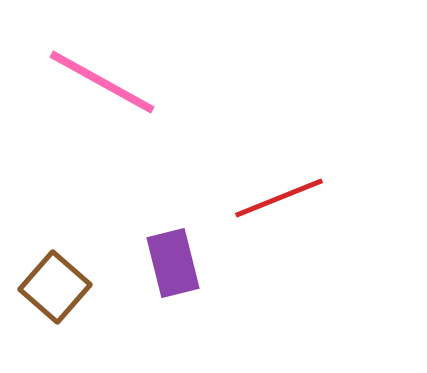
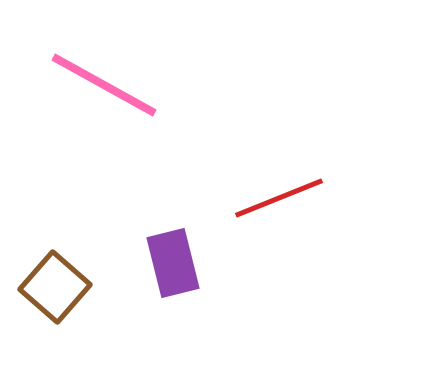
pink line: moved 2 px right, 3 px down
